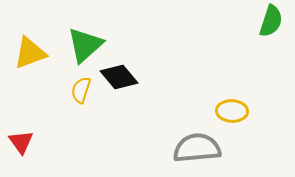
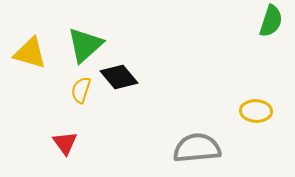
yellow triangle: rotated 36 degrees clockwise
yellow ellipse: moved 24 px right
red triangle: moved 44 px right, 1 px down
